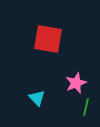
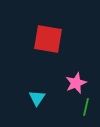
cyan triangle: rotated 18 degrees clockwise
